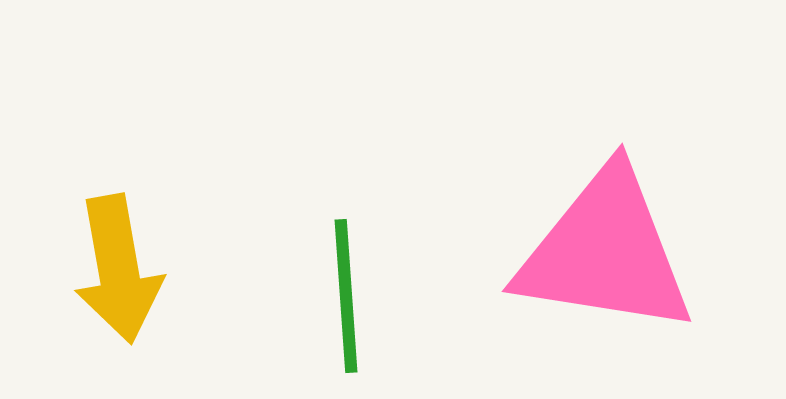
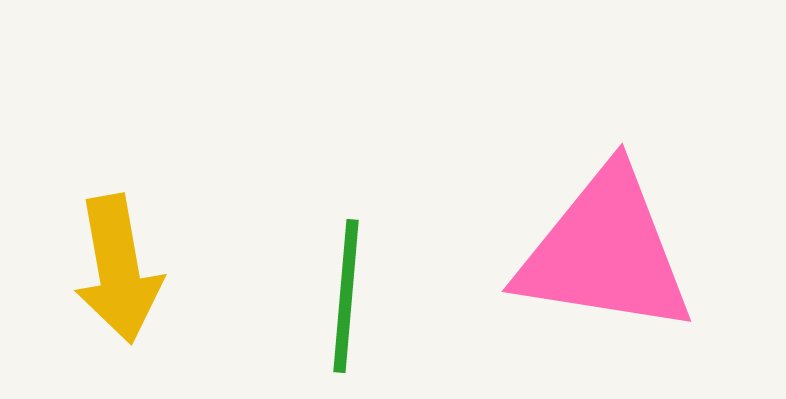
green line: rotated 9 degrees clockwise
